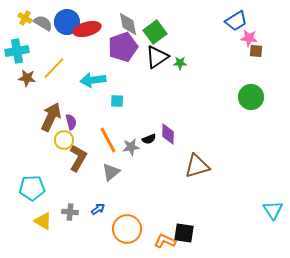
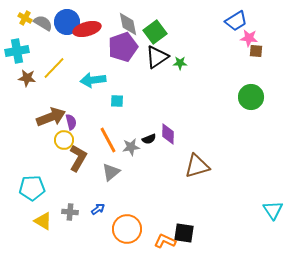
brown arrow: rotated 44 degrees clockwise
